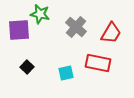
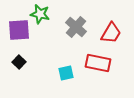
black square: moved 8 px left, 5 px up
